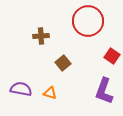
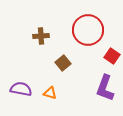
red circle: moved 9 px down
purple L-shape: moved 1 px right, 3 px up
